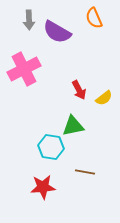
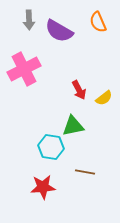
orange semicircle: moved 4 px right, 4 px down
purple semicircle: moved 2 px right, 1 px up
